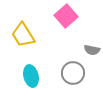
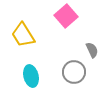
gray semicircle: rotated 126 degrees counterclockwise
gray circle: moved 1 px right, 1 px up
